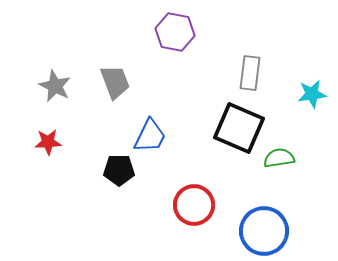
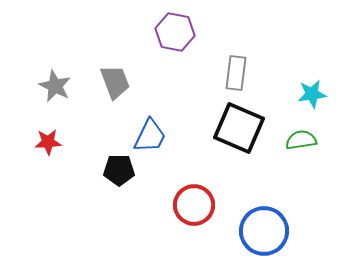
gray rectangle: moved 14 px left
green semicircle: moved 22 px right, 18 px up
